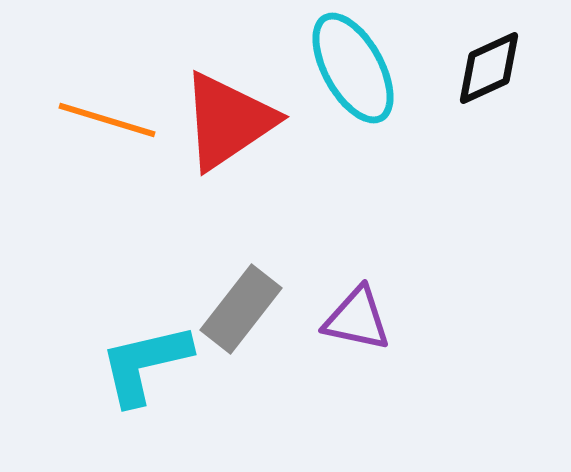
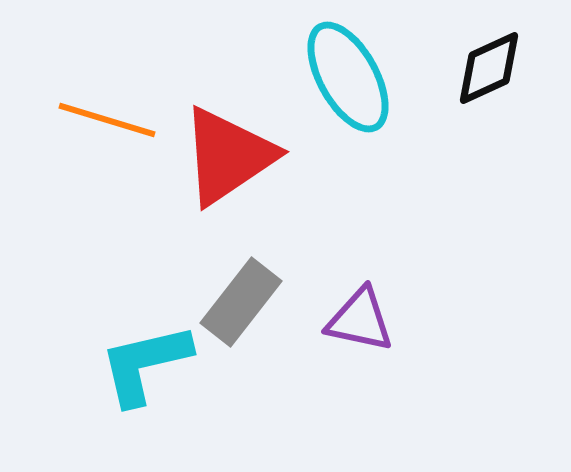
cyan ellipse: moved 5 px left, 9 px down
red triangle: moved 35 px down
gray rectangle: moved 7 px up
purple triangle: moved 3 px right, 1 px down
